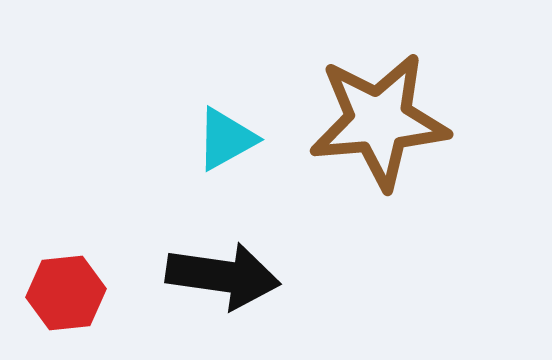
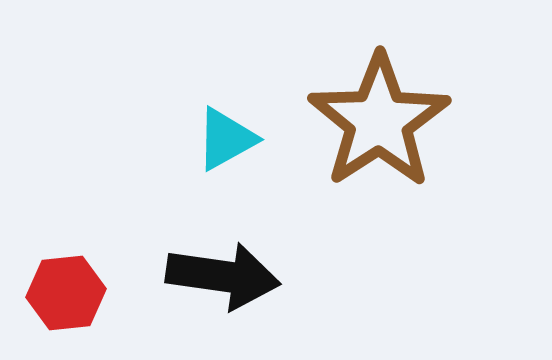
brown star: rotated 28 degrees counterclockwise
